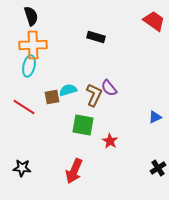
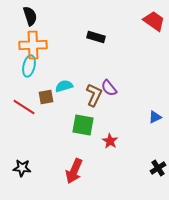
black semicircle: moved 1 px left
cyan semicircle: moved 4 px left, 4 px up
brown square: moved 6 px left
